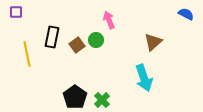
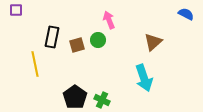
purple square: moved 2 px up
green circle: moved 2 px right
brown square: rotated 21 degrees clockwise
yellow line: moved 8 px right, 10 px down
green cross: rotated 21 degrees counterclockwise
